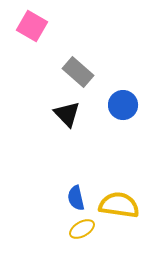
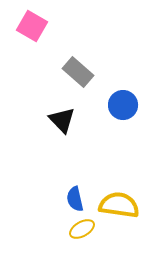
black triangle: moved 5 px left, 6 px down
blue semicircle: moved 1 px left, 1 px down
